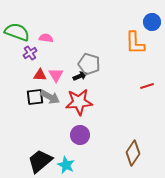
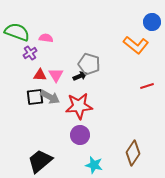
orange L-shape: moved 1 px right, 2 px down; rotated 50 degrees counterclockwise
red star: moved 4 px down
cyan star: moved 28 px right; rotated 12 degrees counterclockwise
